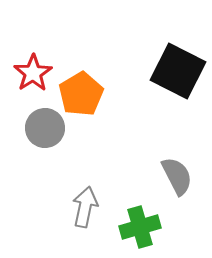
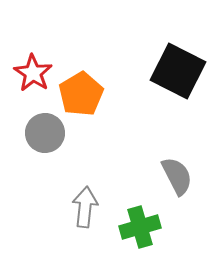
red star: rotated 6 degrees counterclockwise
gray circle: moved 5 px down
gray arrow: rotated 6 degrees counterclockwise
